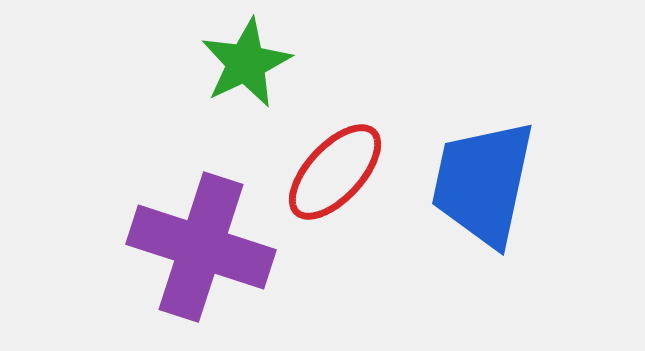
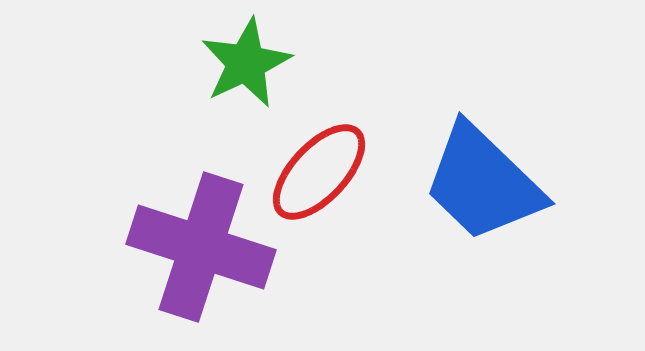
red ellipse: moved 16 px left
blue trapezoid: rotated 58 degrees counterclockwise
